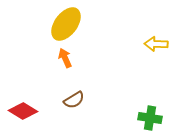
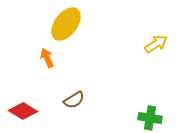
yellow arrow: rotated 145 degrees clockwise
orange arrow: moved 18 px left
